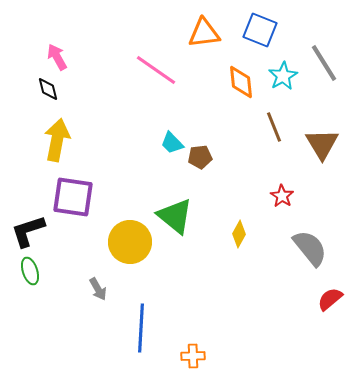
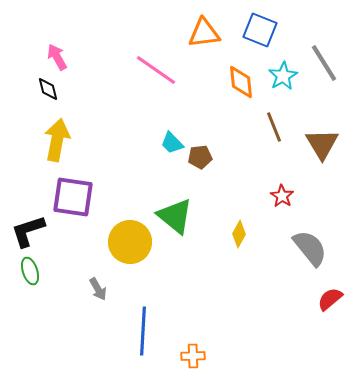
blue line: moved 2 px right, 3 px down
